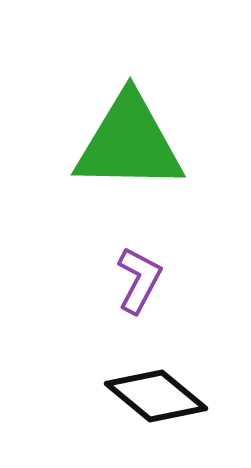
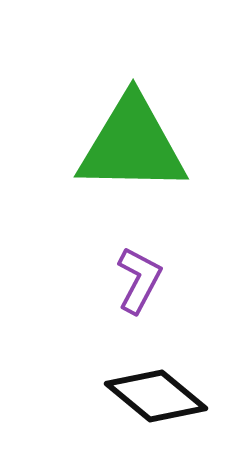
green triangle: moved 3 px right, 2 px down
